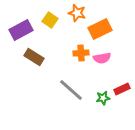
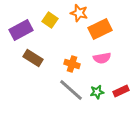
orange star: moved 2 px right
orange cross: moved 9 px left, 11 px down; rotated 21 degrees clockwise
brown rectangle: moved 1 px left, 1 px down
red rectangle: moved 1 px left, 2 px down
green star: moved 6 px left, 6 px up
